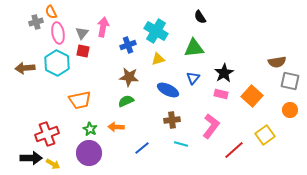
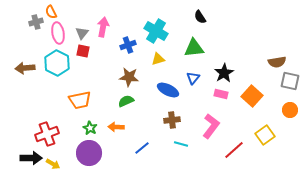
green star: moved 1 px up
